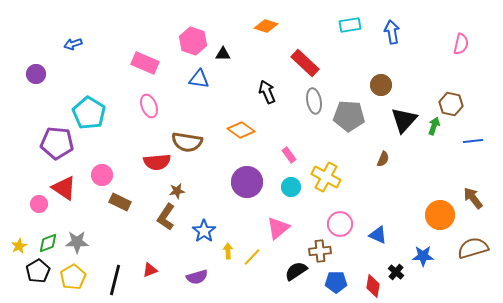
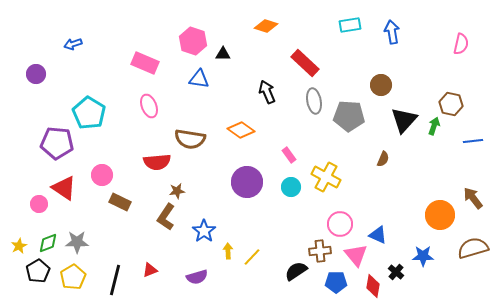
brown semicircle at (187, 142): moved 3 px right, 3 px up
pink triangle at (278, 228): moved 78 px right, 27 px down; rotated 30 degrees counterclockwise
